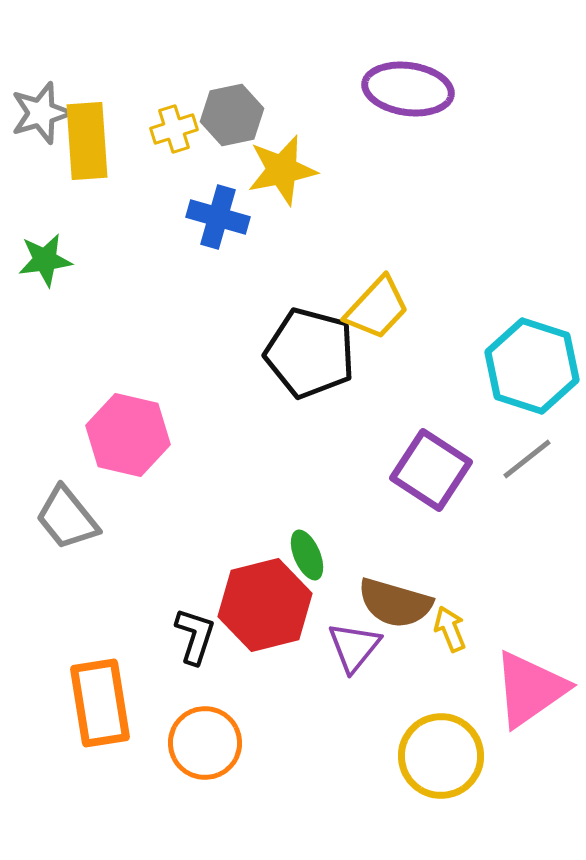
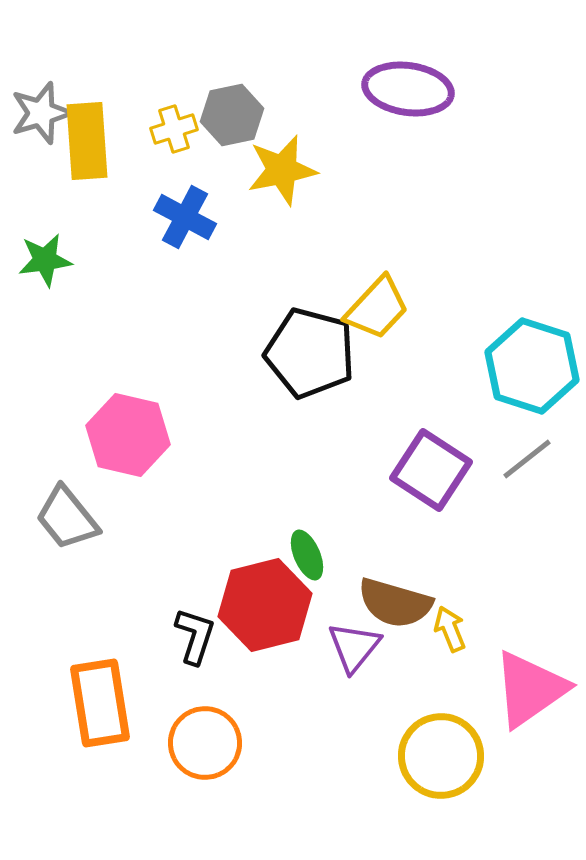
blue cross: moved 33 px left; rotated 12 degrees clockwise
